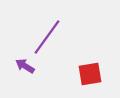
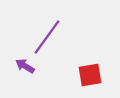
red square: moved 1 px down
